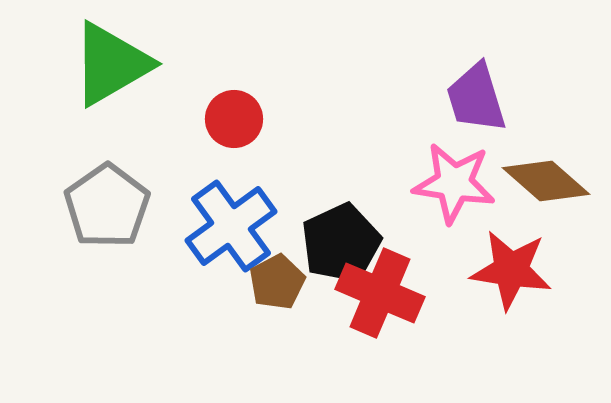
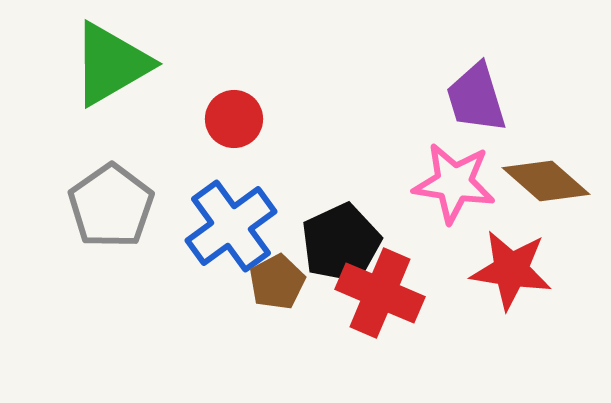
gray pentagon: moved 4 px right
